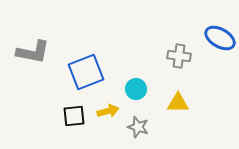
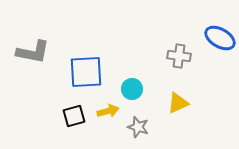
blue square: rotated 18 degrees clockwise
cyan circle: moved 4 px left
yellow triangle: rotated 25 degrees counterclockwise
black square: rotated 10 degrees counterclockwise
